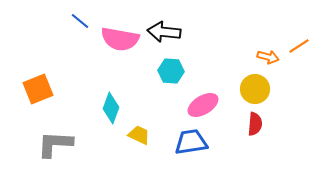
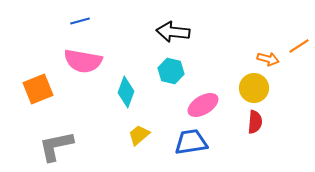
blue line: rotated 54 degrees counterclockwise
black arrow: moved 9 px right
pink semicircle: moved 37 px left, 22 px down
orange arrow: moved 2 px down
cyan hexagon: rotated 10 degrees clockwise
yellow circle: moved 1 px left, 1 px up
cyan diamond: moved 15 px right, 16 px up
red semicircle: moved 2 px up
yellow trapezoid: rotated 65 degrees counterclockwise
gray L-shape: moved 1 px right, 2 px down; rotated 15 degrees counterclockwise
